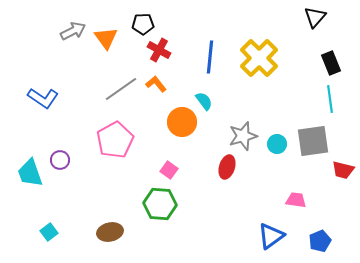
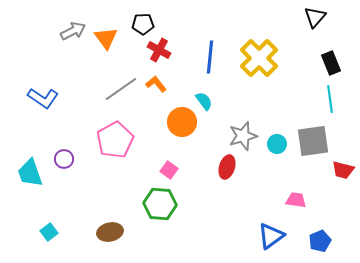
purple circle: moved 4 px right, 1 px up
